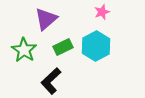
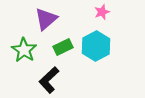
black L-shape: moved 2 px left, 1 px up
